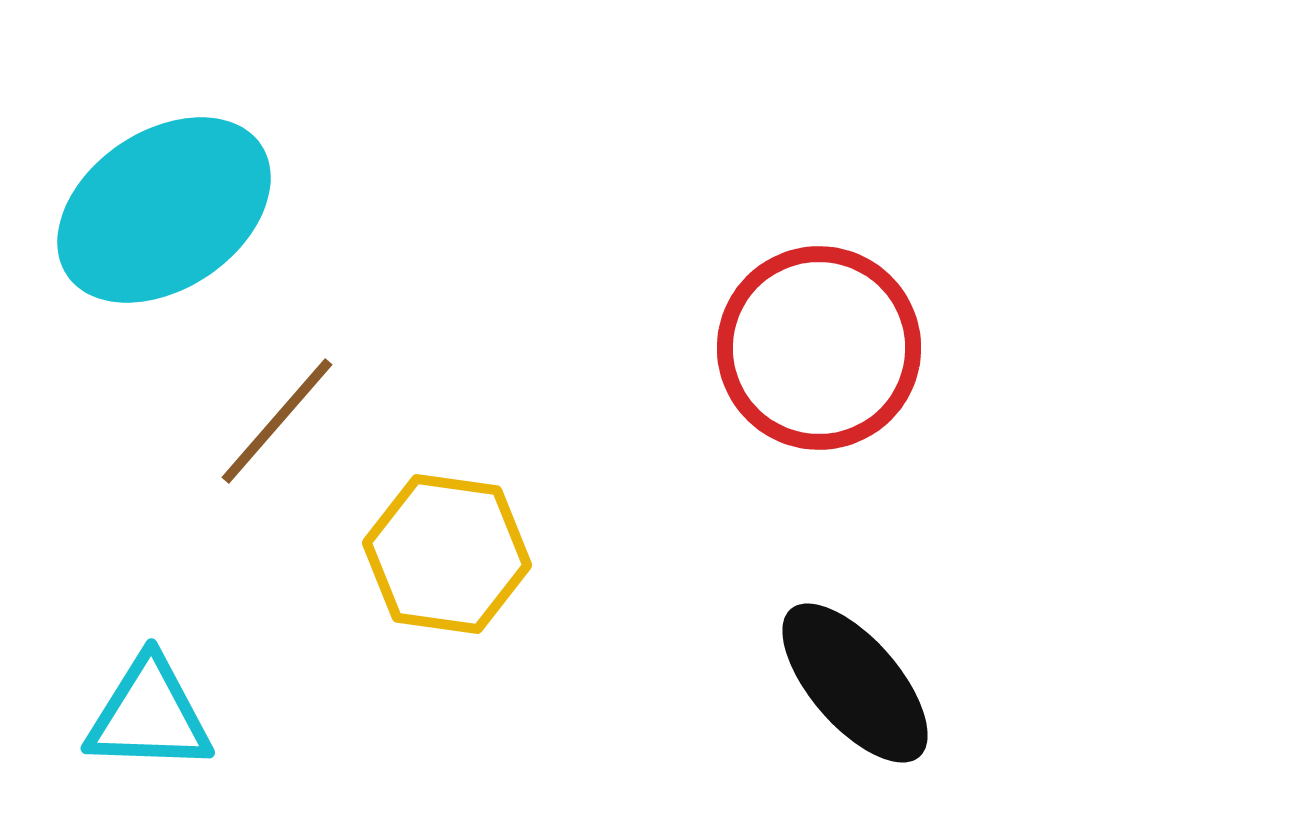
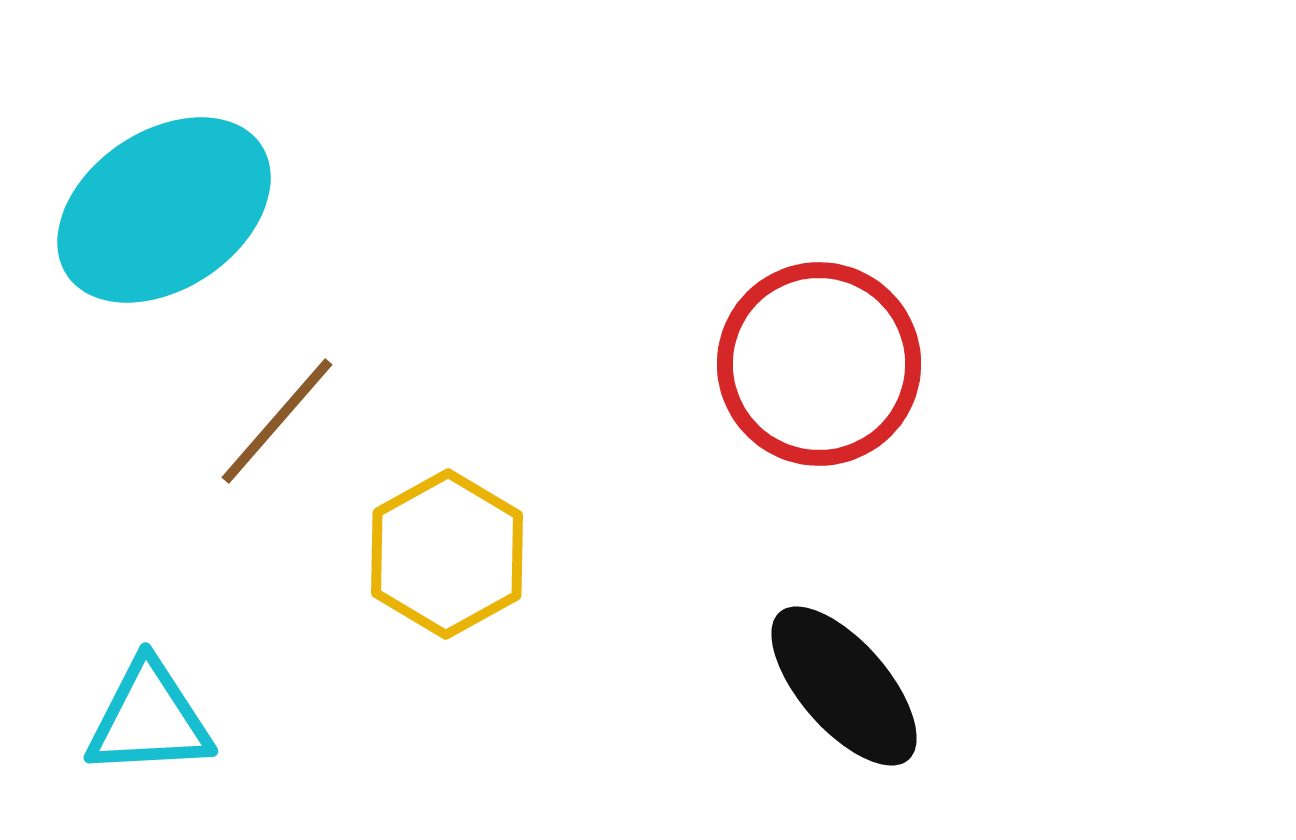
red circle: moved 16 px down
yellow hexagon: rotated 23 degrees clockwise
black ellipse: moved 11 px left, 3 px down
cyan triangle: moved 4 px down; rotated 5 degrees counterclockwise
